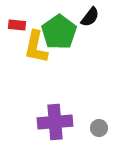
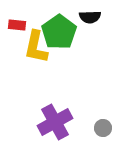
black semicircle: rotated 50 degrees clockwise
purple cross: rotated 24 degrees counterclockwise
gray circle: moved 4 px right
